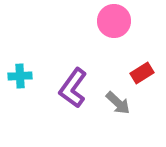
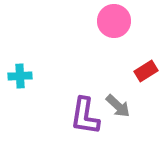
red rectangle: moved 4 px right, 2 px up
purple L-shape: moved 12 px right, 28 px down; rotated 27 degrees counterclockwise
gray arrow: moved 3 px down
